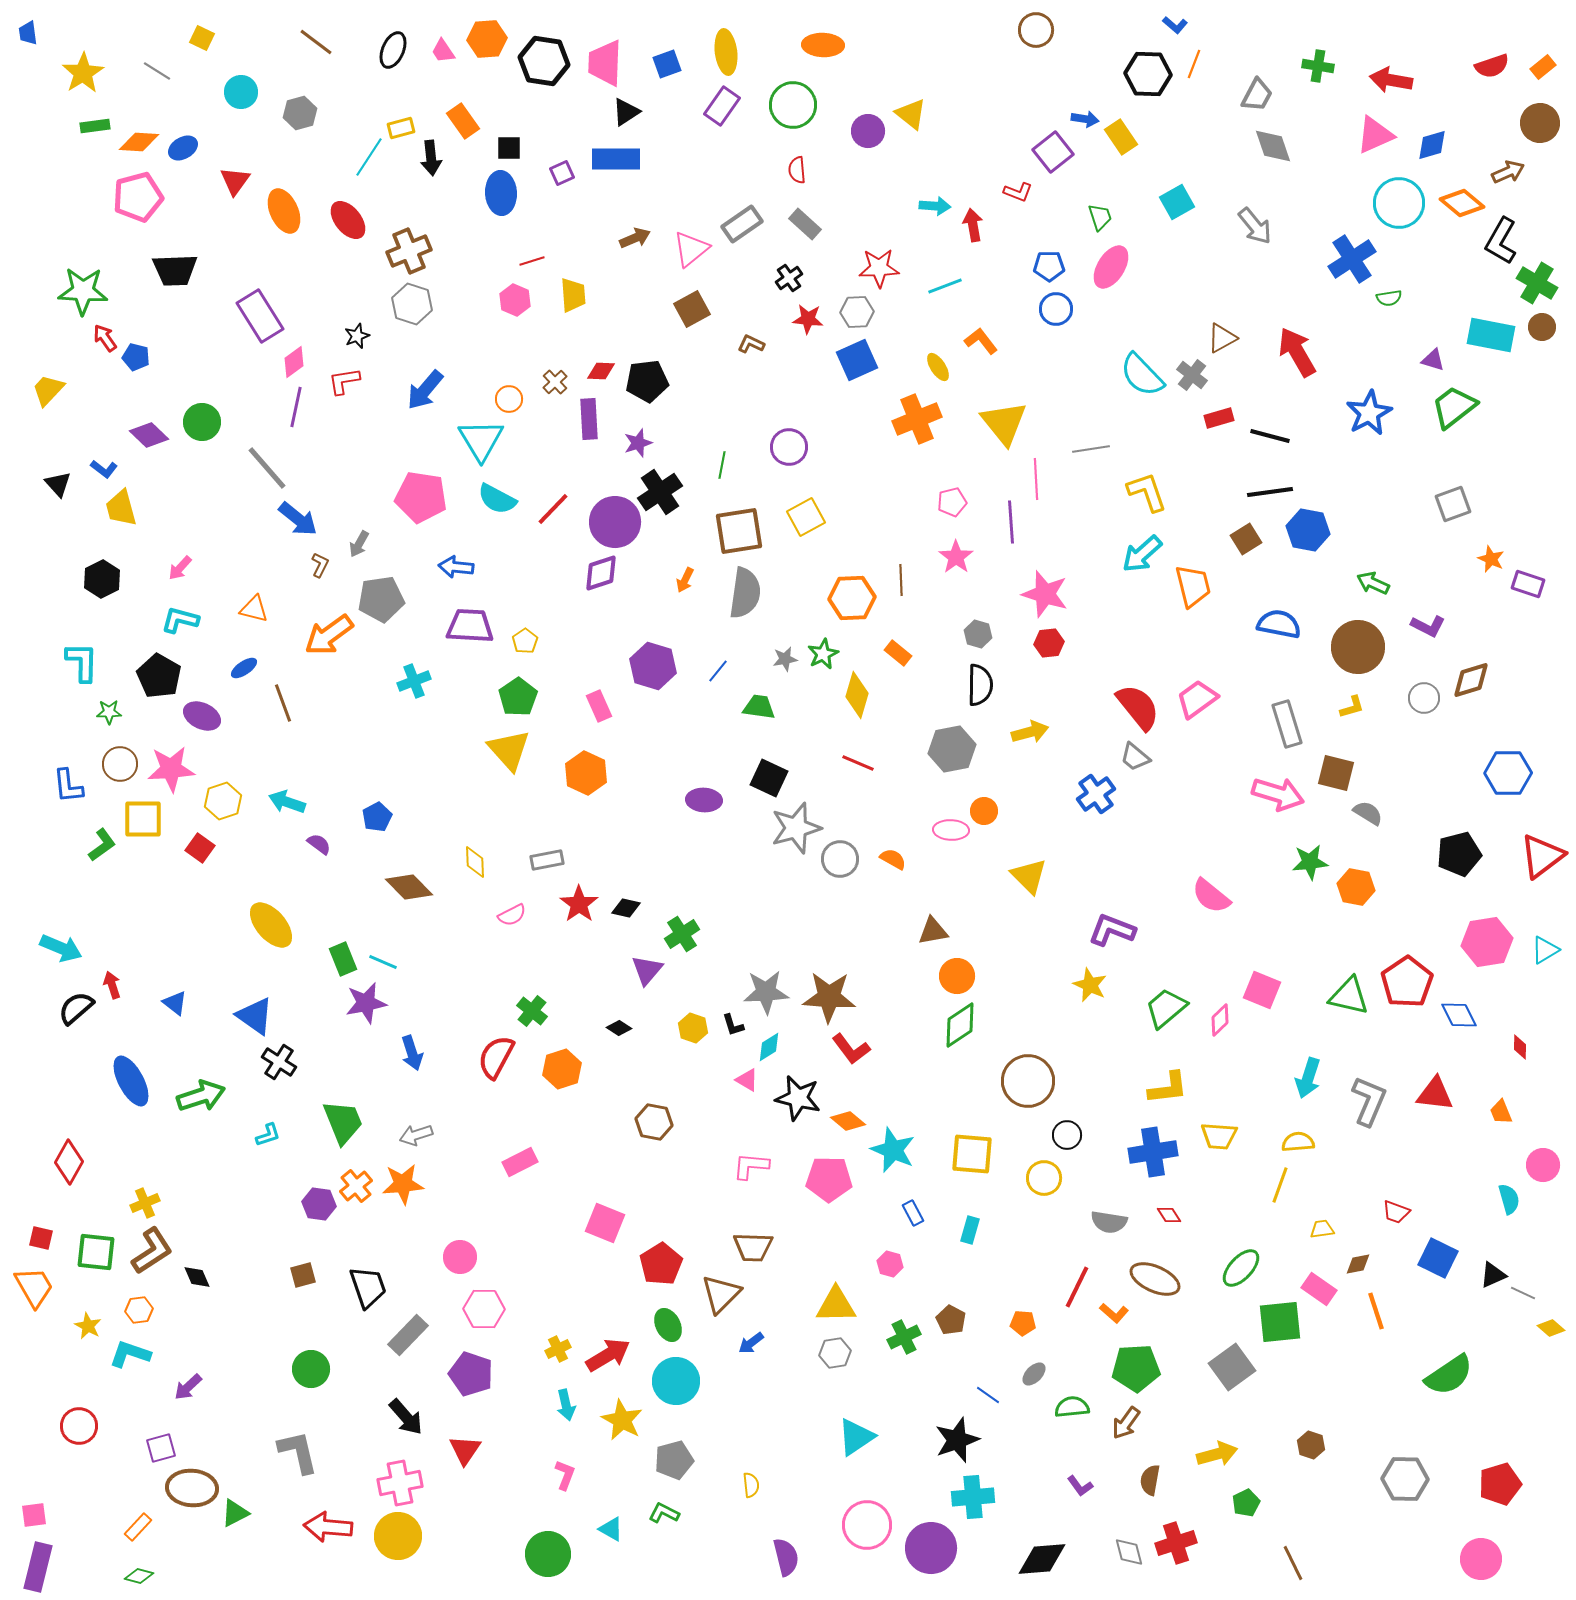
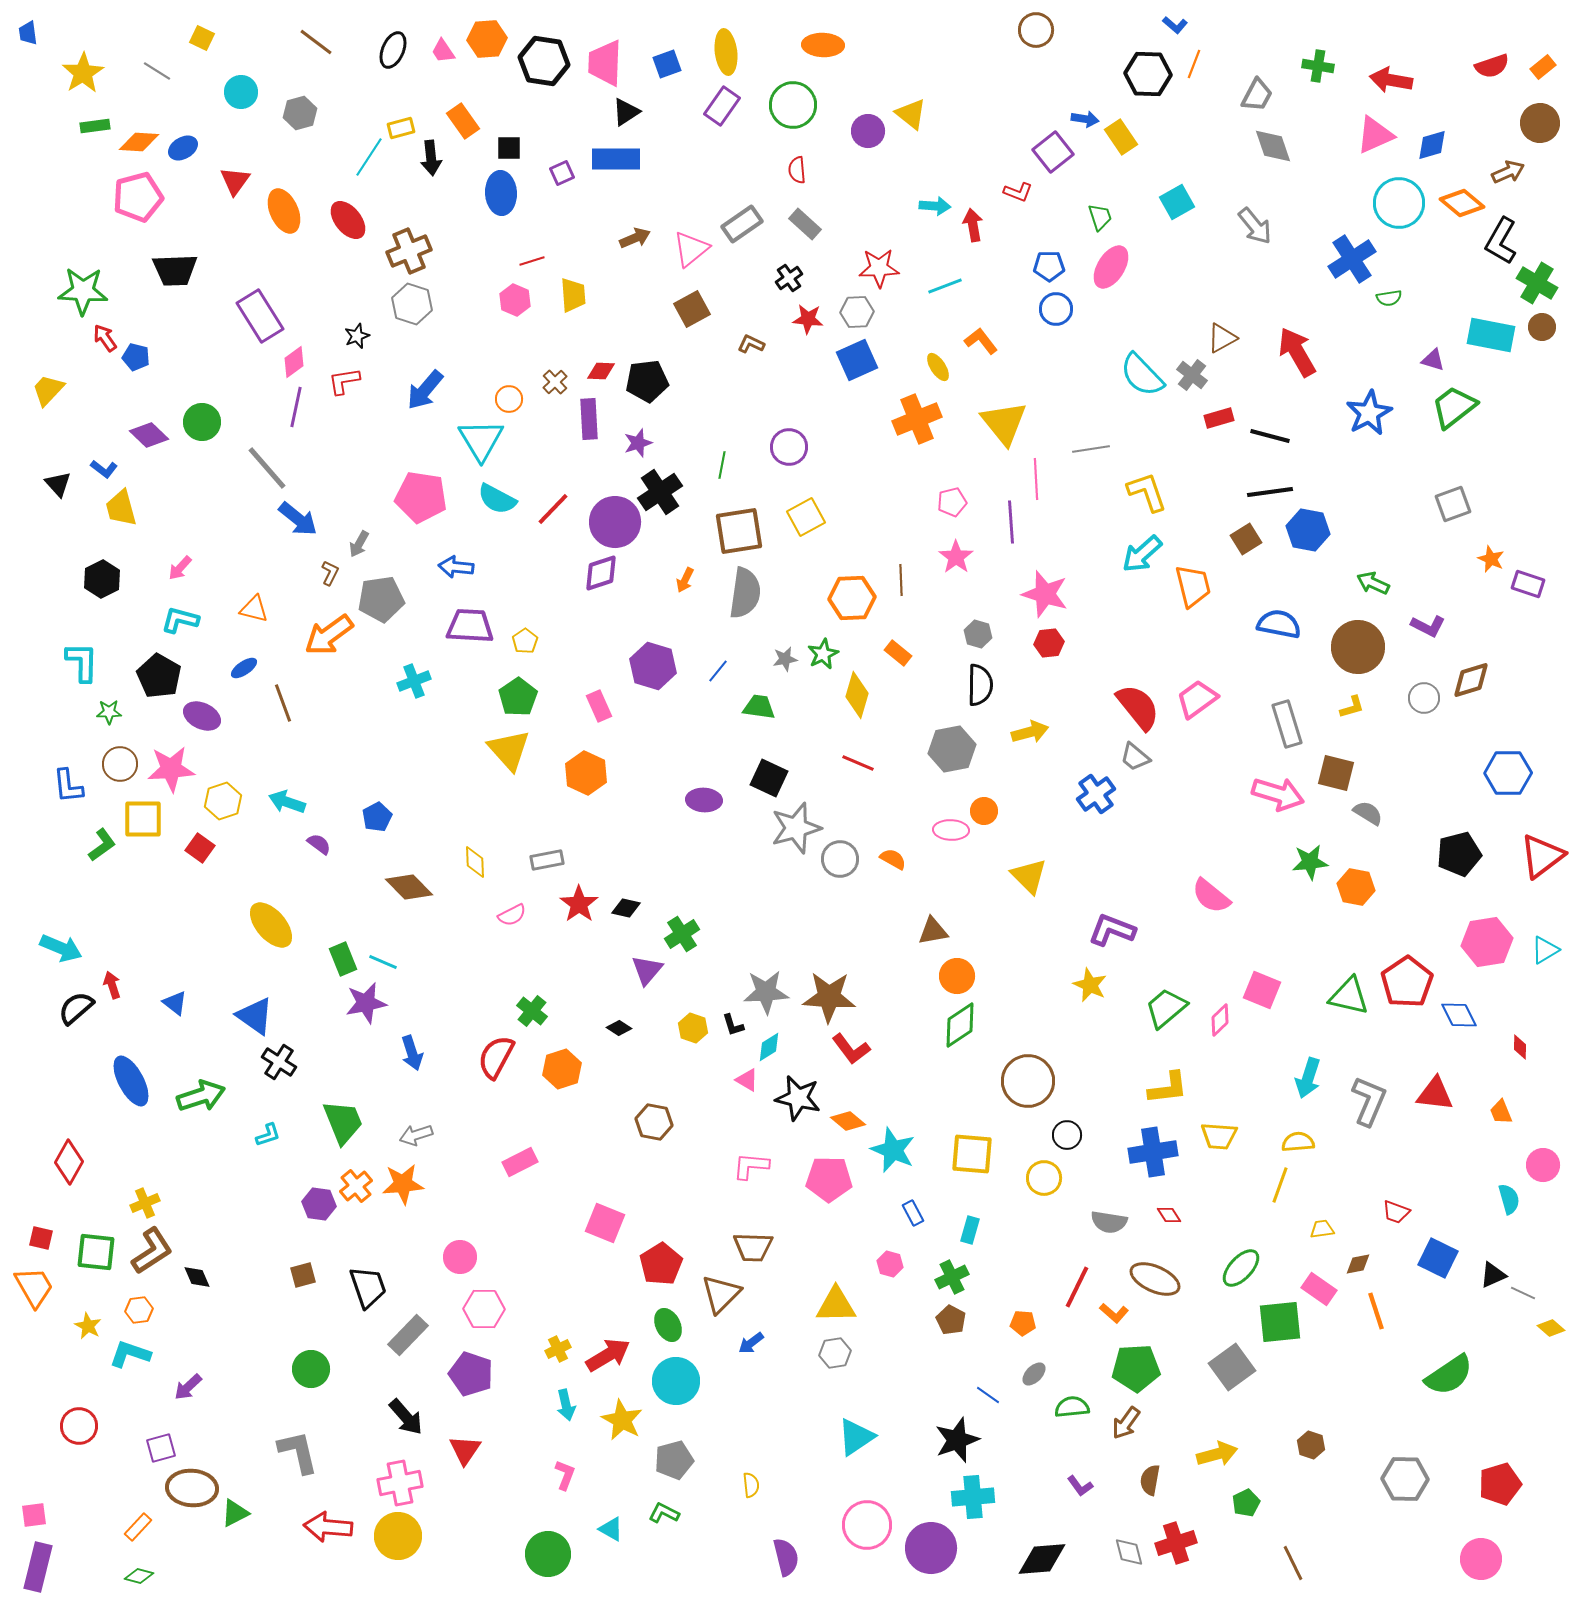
brown L-shape at (320, 565): moved 10 px right, 8 px down
green cross at (904, 1337): moved 48 px right, 60 px up
